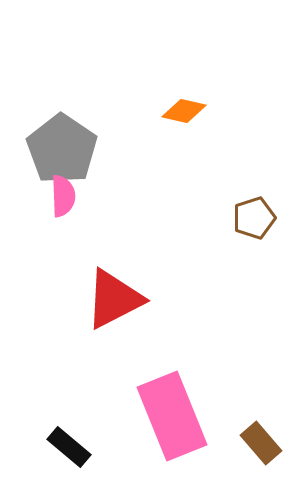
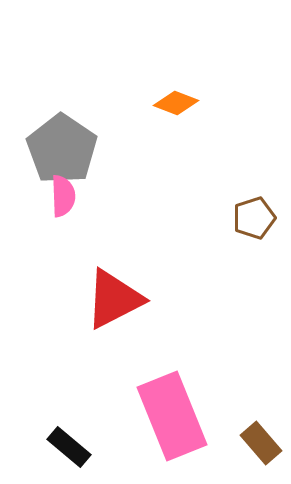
orange diamond: moved 8 px left, 8 px up; rotated 9 degrees clockwise
